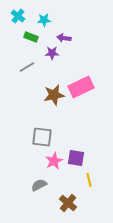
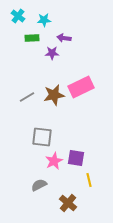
green rectangle: moved 1 px right, 1 px down; rotated 24 degrees counterclockwise
gray line: moved 30 px down
